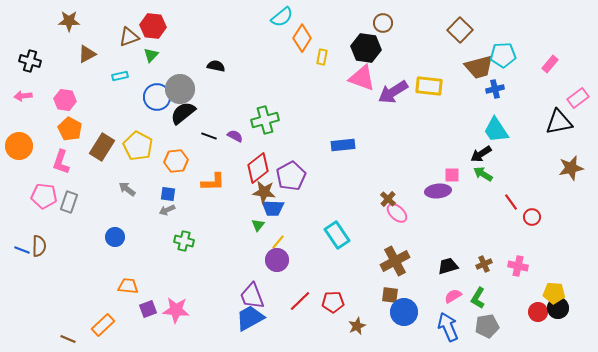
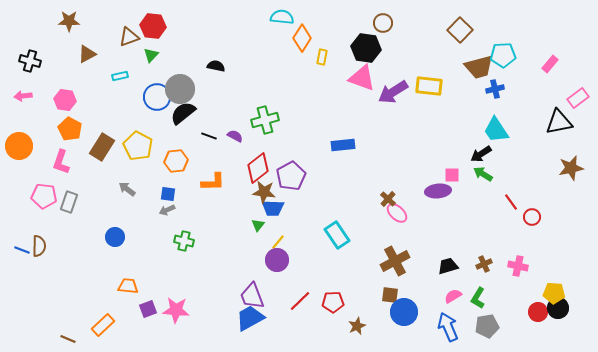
cyan semicircle at (282, 17): rotated 135 degrees counterclockwise
